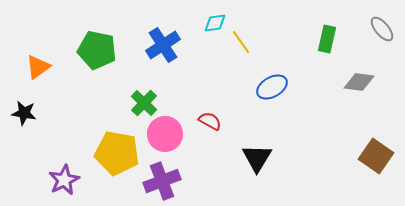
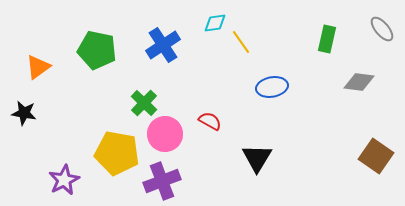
blue ellipse: rotated 20 degrees clockwise
